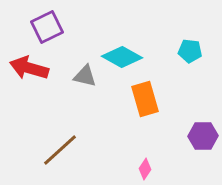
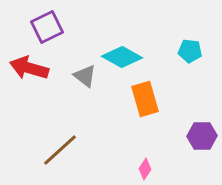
gray triangle: rotated 25 degrees clockwise
purple hexagon: moved 1 px left
